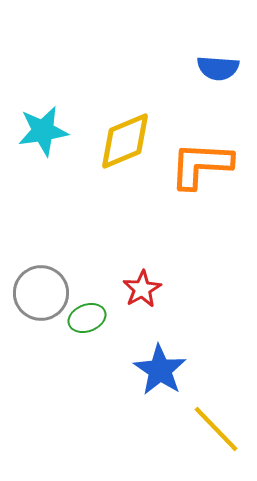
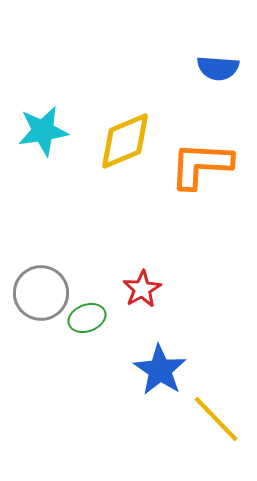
yellow line: moved 10 px up
